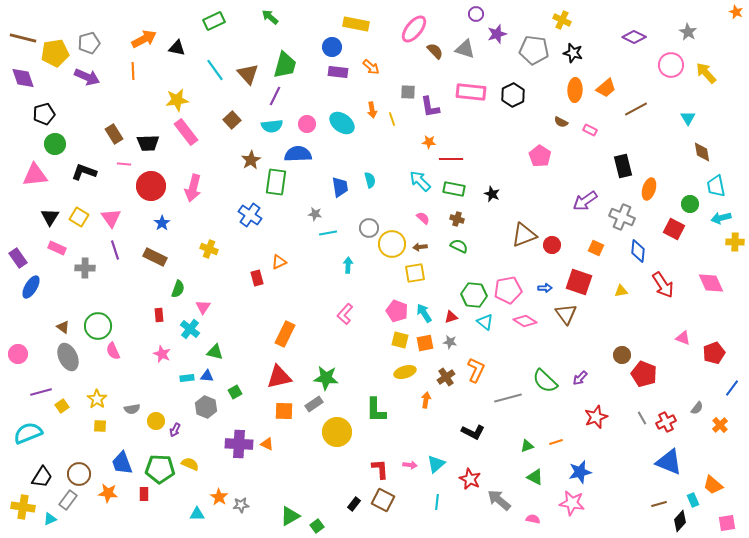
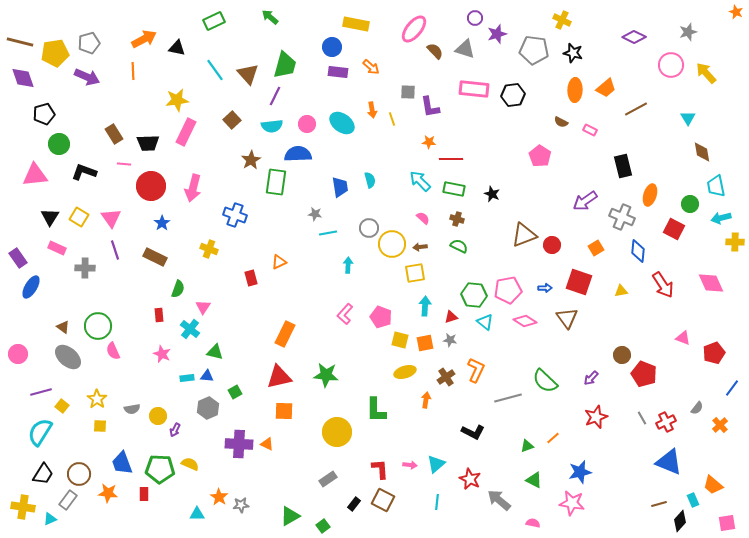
purple circle at (476, 14): moved 1 px left, 4 px down
gray star at (688, 32): rotated 24 degrees clockwise
brown line at (23, 38): moved 3 px left, 4 px down
pink rectangle at (471, 92): moved 3 px right, 3 px up
black hexagon at (513, 95): rotated 20 degrees clockwise
pink rectangle at (186, 132): rotated 64 degrees clockwise
green circle at (55, 144): moved 4 px right
orange ellipse at (649, 189): moved 1 px right, 6 px down
blue cross at (250, 215): moved 15 px left; rotated 15 degrees counterclockwise
orange square at (596, 248): rotated 35 degrees clockwise
red rectangle at (257, 278): moved 6 px left
pink pentagon at (397, 311): moved 16 px left, 6 px down
cyan arrow at (424, 313): moved 1 px right, 7 px up; rotated 36 degrees clockwise
brown triangle at (566, 314): moved 1 px right, 4 px down
gray star at (450, 342): moved 2 px up
gray ellipse at (68, 357): rotated 24 degrees counterclockwise
green star at (326, 378): moved 3 px up
purple arrow at (580, 378): moved 11 px right
gray rectangle at (314, 404): moved 14 px right, 75 px down
yellow square at (62, 406): rotated 16 degrees counterclockwise
gray hexagon at (206, 407): moved 2 px right, 1 px down; rotated 15 degrees clockwise
yellow circle at (156, 421): moved 2 px right, 5 px up
cyan semicircle at (28, 433): moved 12 px right, 1 px up; rotated 36 degrees counterclockwise
orange line at (556, 442): moved 3 px left, 4 px up; rotated 24 degrees counterclockwise
black trapezoid at (42, 477): moved 1 px right, 3 px up
green triangle at (535, 477): moved 1 px left, 3 px down
pink semicircle at (533, 519): moved 4 px down
green square at (317, 526): moved 6 px right
